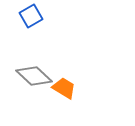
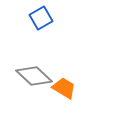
blue square: moved 10 px right, 2 px down
